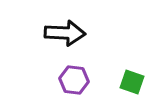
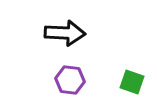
purple hexagon: moved 4 px left
